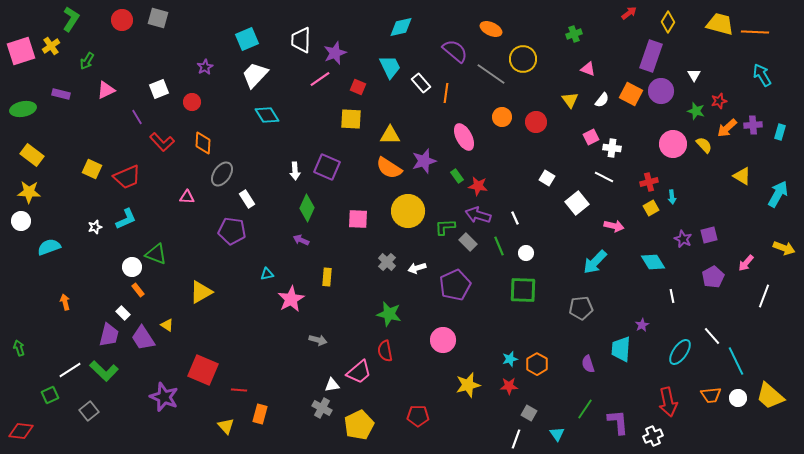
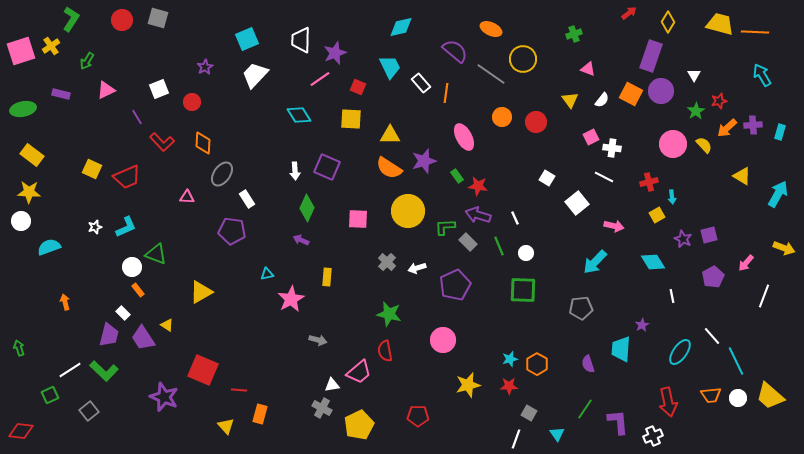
green star at (696, 111): rotated 24 degrees clockwise
cyan diamond at (267, 115): moved 32 px right
yellow square at (651, 208): moved 6 px right, 7 px down
cyan L-shape at (126, 219): moved 8 px down
